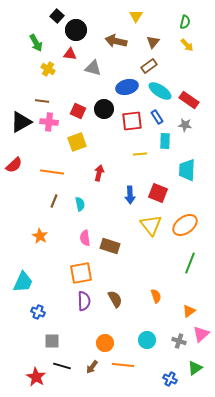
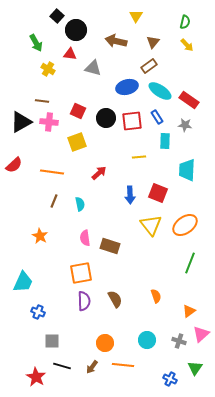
black circle at (104, 109): moved 2 px right, 9 px down
yellow line at (140, 154): moved 1 px left, 3 px down
red arrow at (99, 173): rotated 35 degrees clockwise
green triangle at (195, 368): rotated 21 degrees counterclockwise
